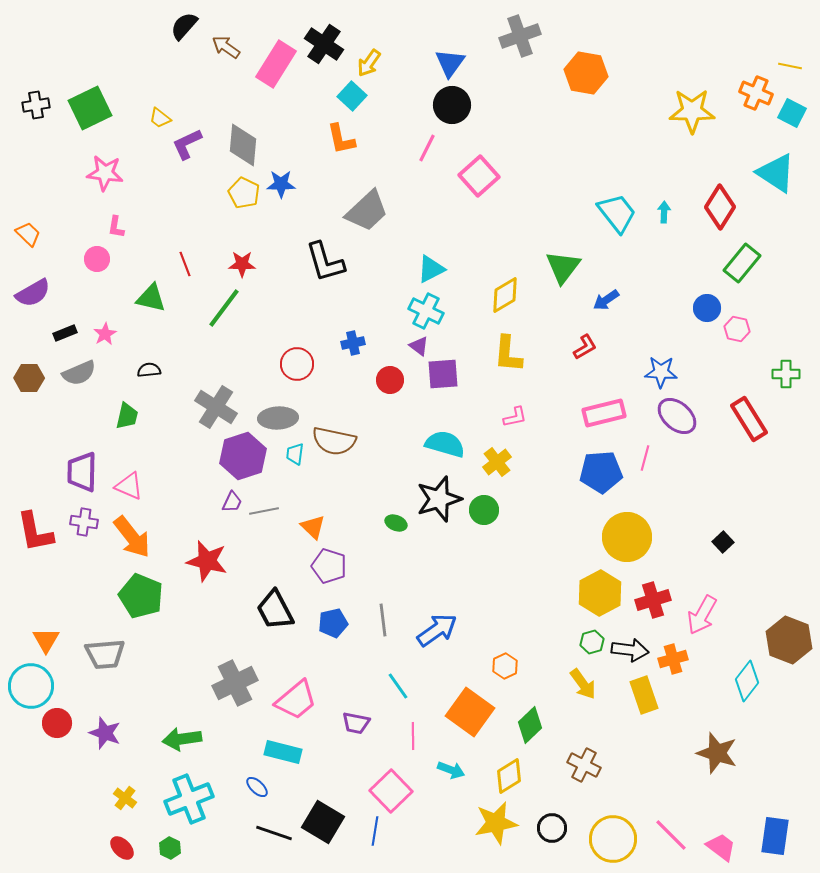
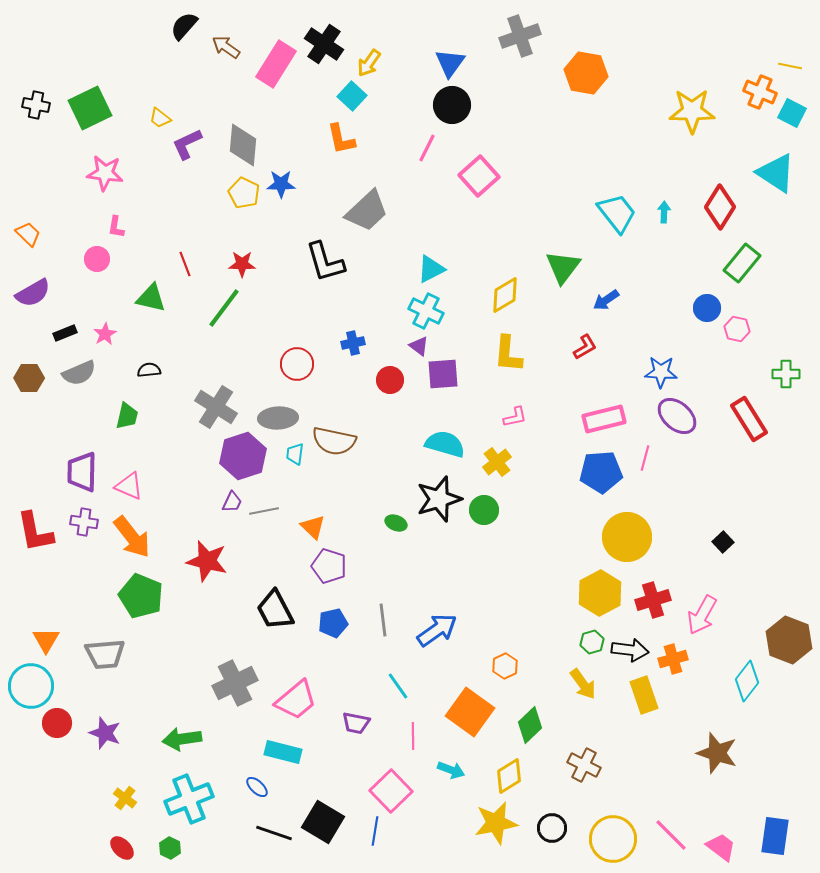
orange cross at (756, 93): moved 4 px right, 1 px up
black cross at (36, 105): rotated 20 degrees clockwise
pink rectangle at (604, 413): moved 6 px down
